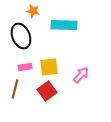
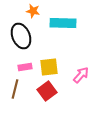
cyan rectangle: moved 1 px left, 2 px up
